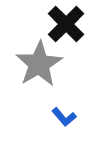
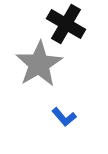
black cross: rotated 15 degrees counterclockwise
